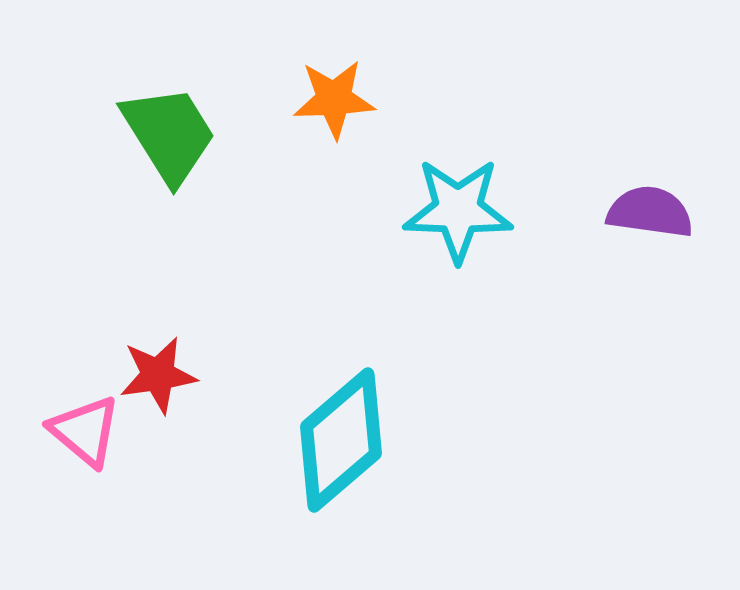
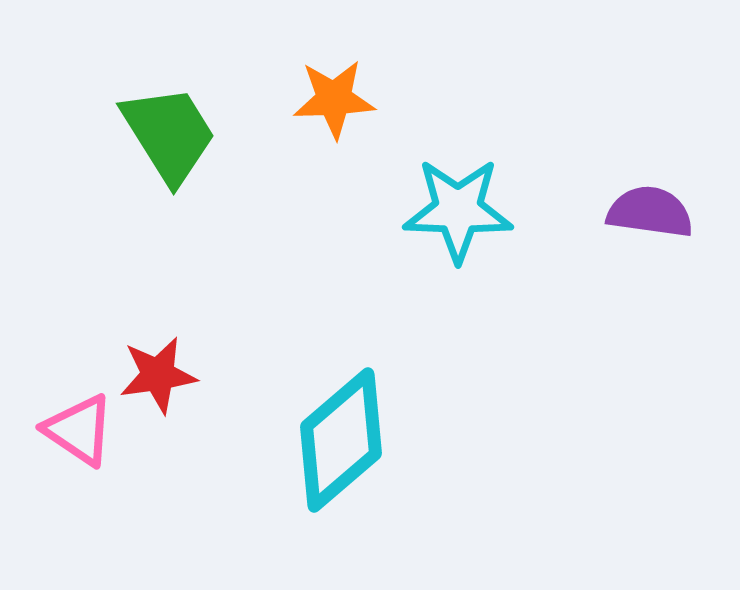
pink triangle: moved 6 px left, 1 px up; rotated 6 degrees counterclockwise
